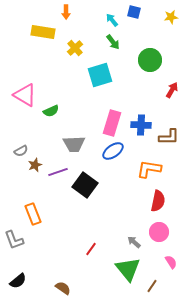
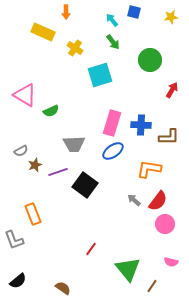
yellow rectangle: rotated 15 degrees clockwise
yellow cross: rotated 14 degrees counterclockwise
red semicircle: rotated 25 degrees clockwise
pink circle: moved 6 px right, 8 px up
gray arrow: moved 42 px up
pink semicircle: rotated 136 degrees clockwise
